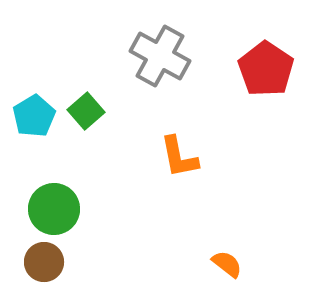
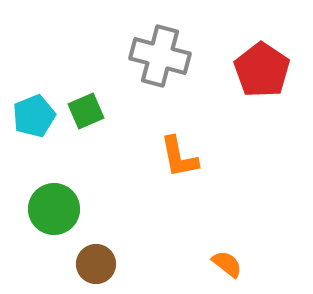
gray cross: rotated 14 degrees counterclockwise
red pentagon: moved 4 px left, 1 px down
green square: rotated 18 degrees clockwise
cyan pentagon: rotated 9 degrees clockwise
brown circle: moved 52 px right, 2 px down
